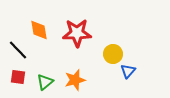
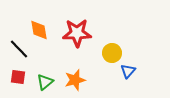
black line: moved 1 px right, 1 px up
yellow circle: moved 1 px left, 1 px up
